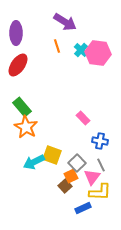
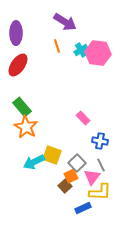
cyan cross: rotated 16 degrees clockwise
